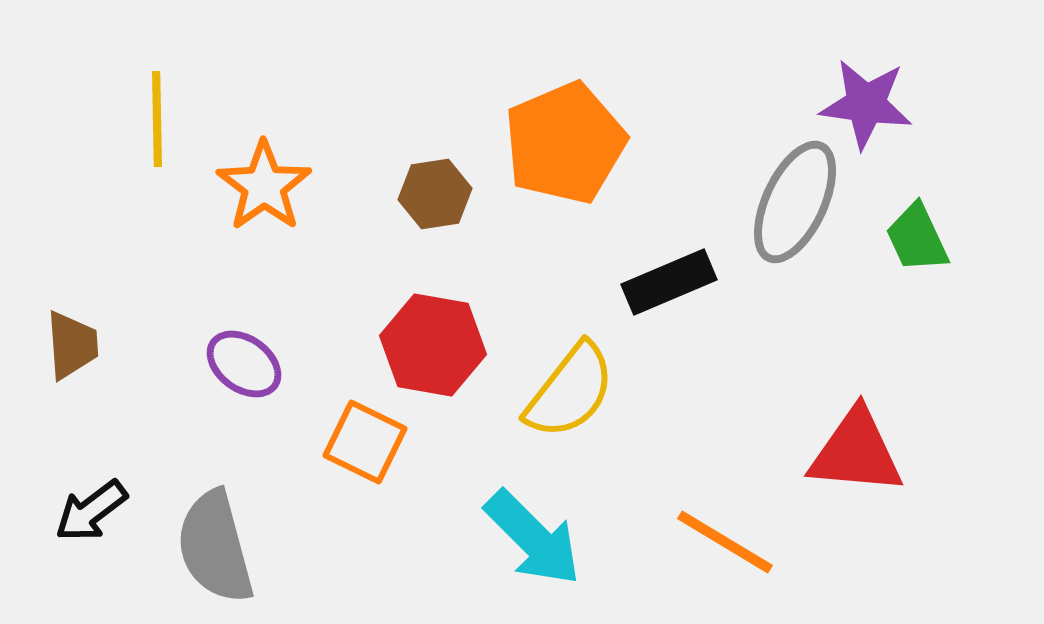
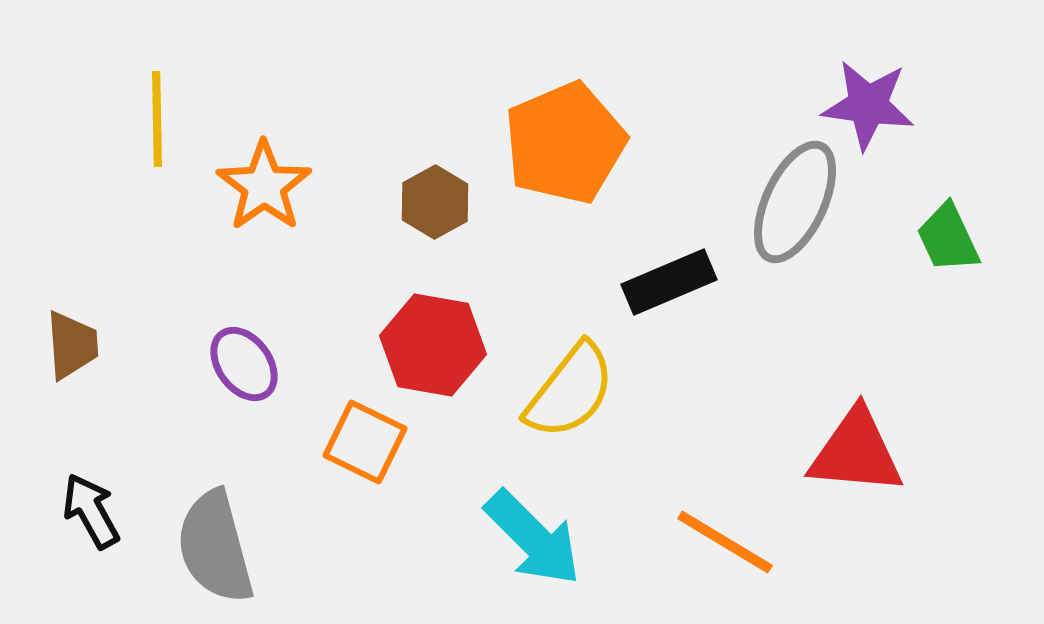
purple star: moved 2 px right, 1 px down
brown hexagon: moved 8 px down; rotated 20 degrees counterclockwise
green trapezoid: moved 31 px right
purple ellipse: rotated 18 degrees clockwise
black arrow: rotated 98 degrees clockwise
